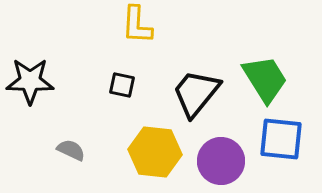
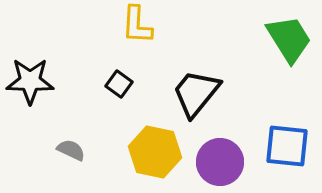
green trapezoid: moved 24 px right, 40 px up
black square: moved 3 px left, 1 px up; rotated 24 degrees clockwise
blue square: moved 6 px right, 7 px down
yellow hexagon: rotated 6 degrees clockwise
purple circle: moved 1 px left, 1 px down
